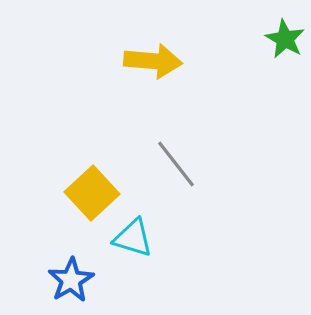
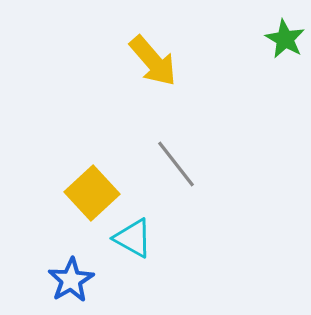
yellow arrow: rotated 44 degrees clockwise
cyan triangle: rotated 12 degrees clockwise
